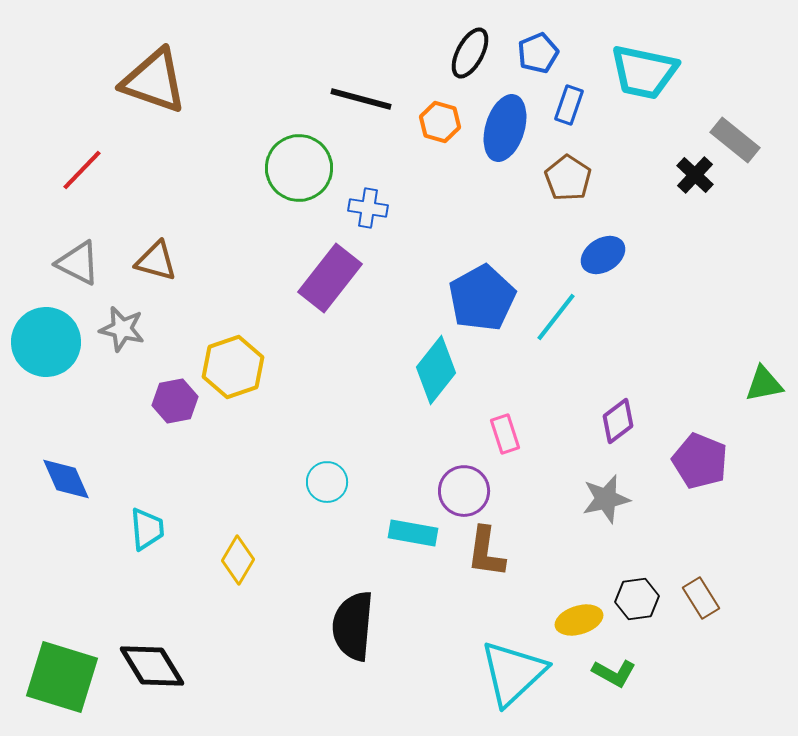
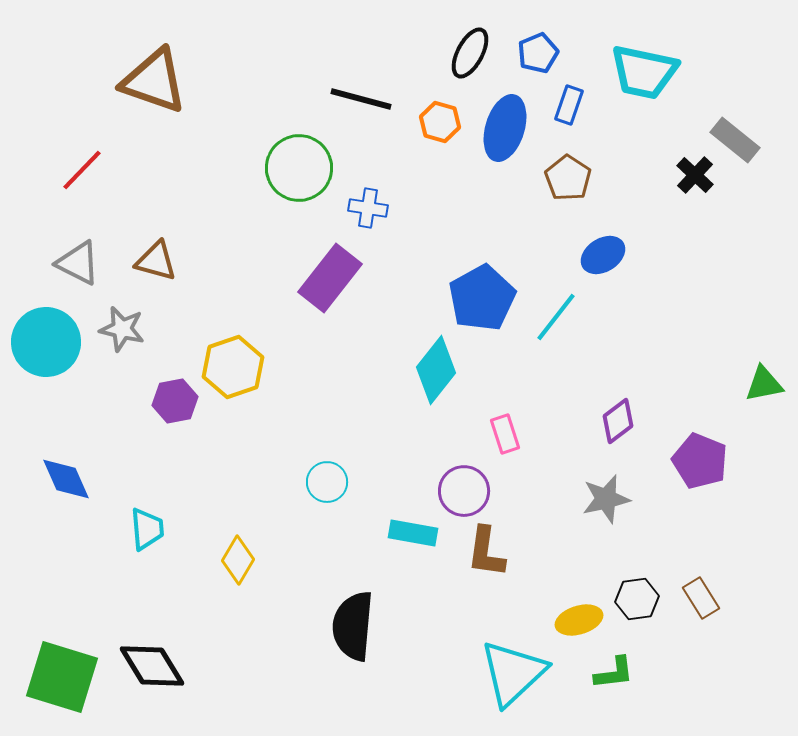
green L-shape at (614, 673): rotated 36 degrees counterclockwise
